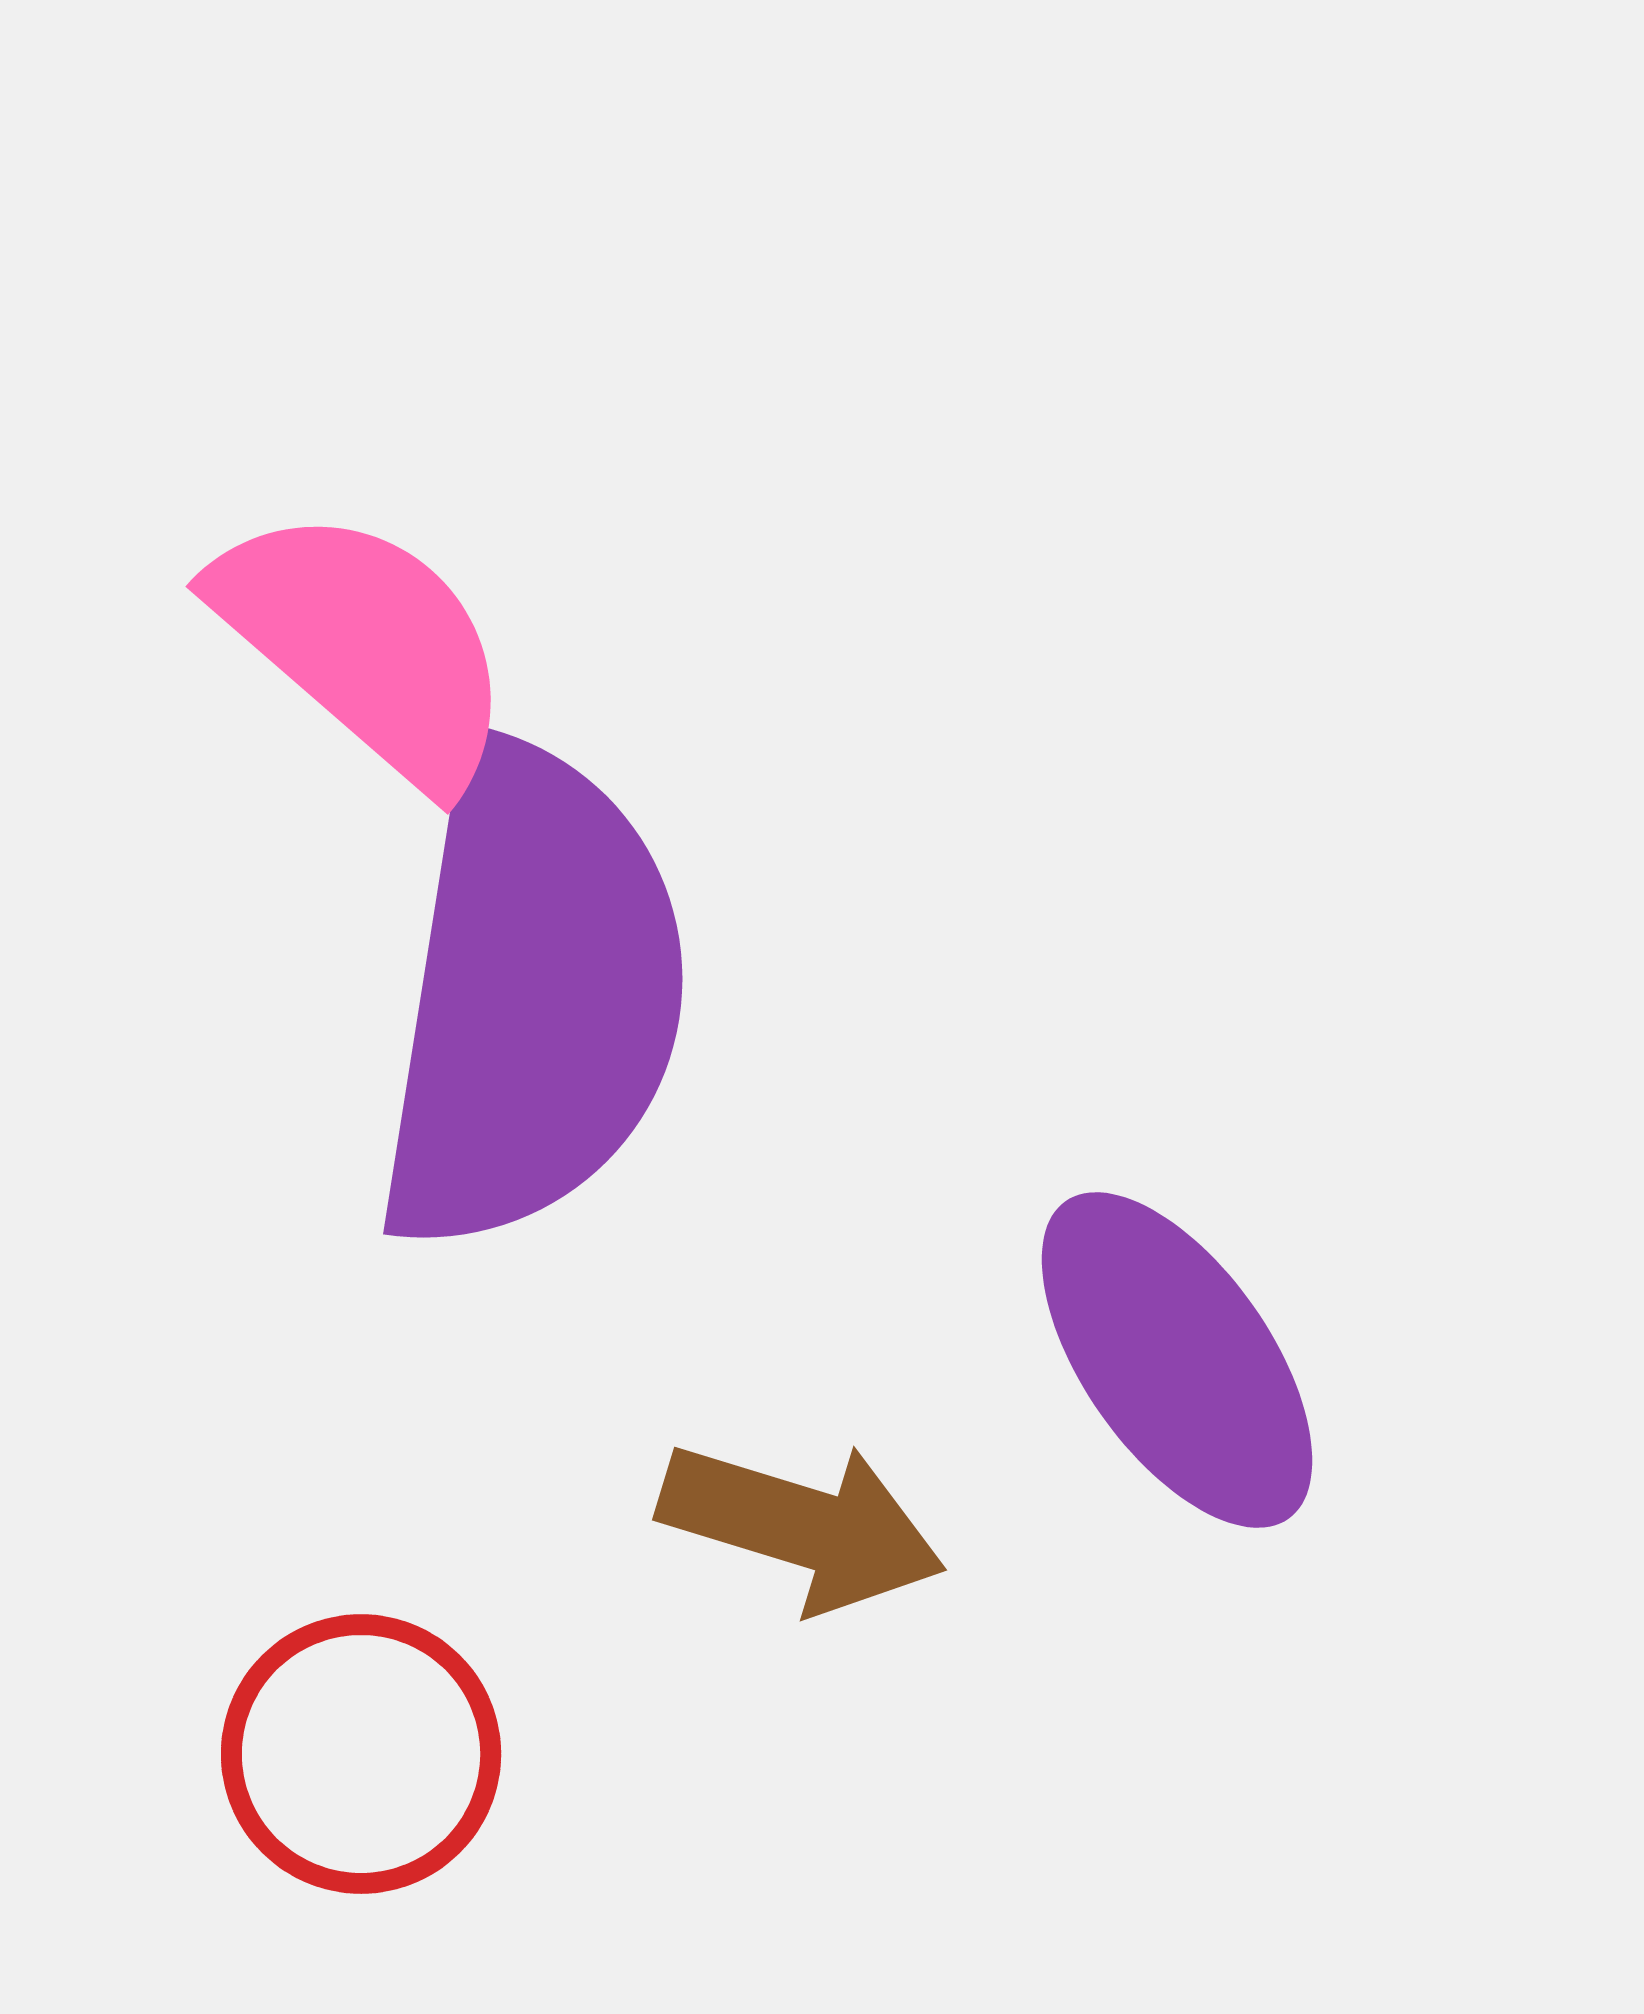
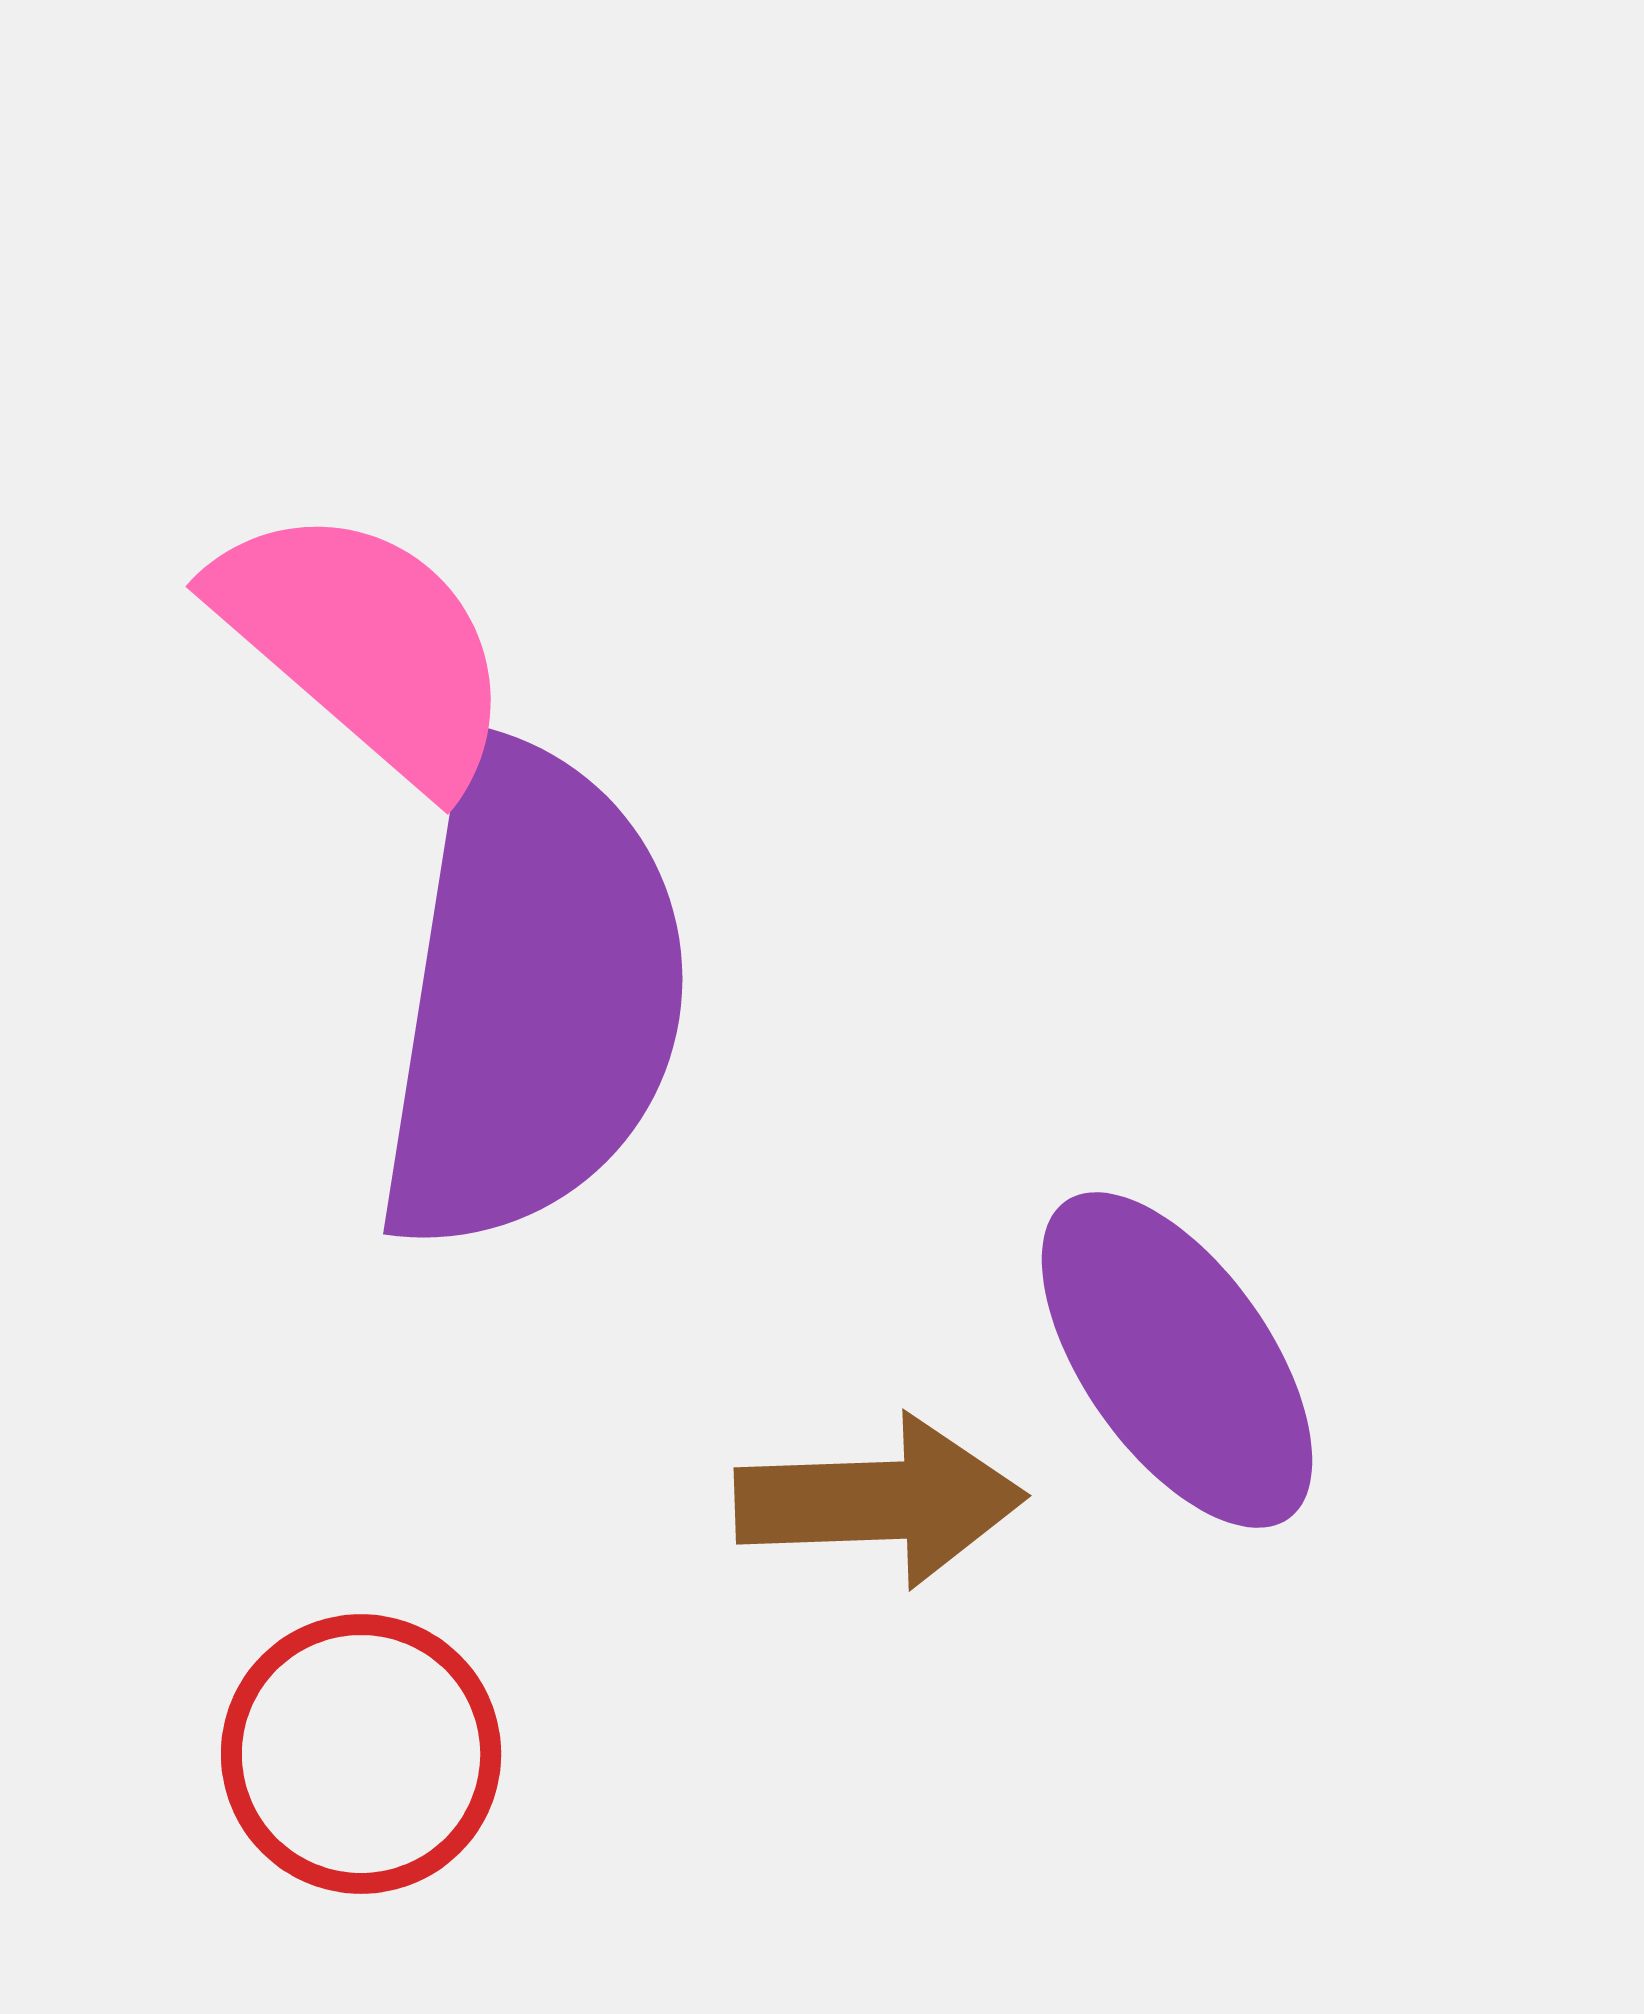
brown arrow: moved 78 px right, 25 px up; rotated 19 degrees counterclockwise
